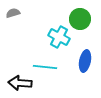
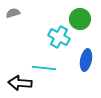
blue ellipse: moved 1 px right, 1 px up
cyan line: moved 1 px left, 1 px down
